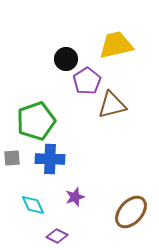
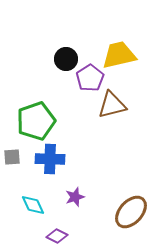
yellow trapezoid: moved 3 px right, 10 px down
purple pentagon: moved 3 px right, 3 px up
gray square: moved 1 px up
